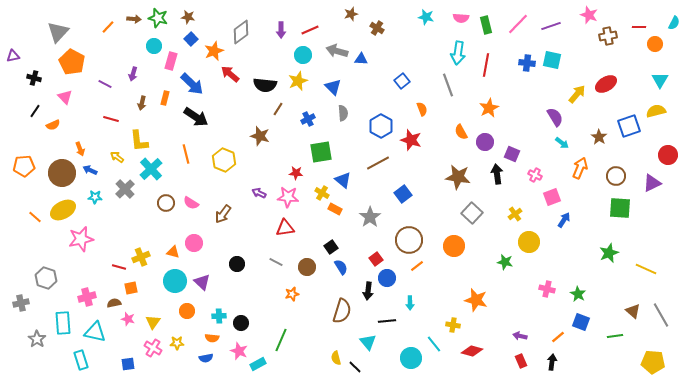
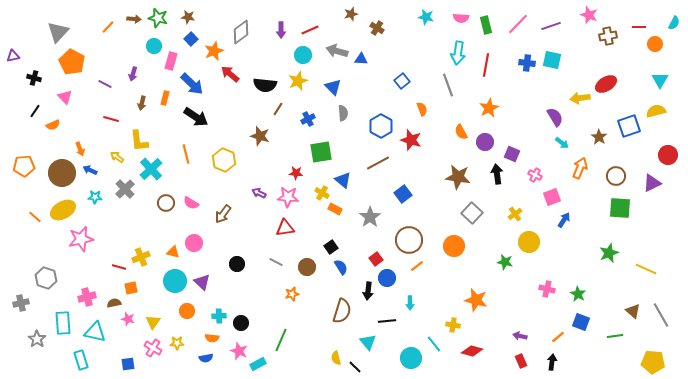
yellow arrow at (577, 94): moved 3 px right, 4 px down; rotated 138 degrees counterclockwise
